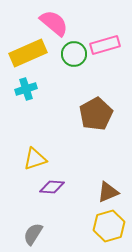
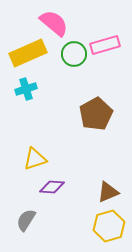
gray semicircle: moved 7 px left, 14 px up
